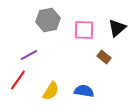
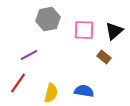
gray hexagon: moved 1 px up
black triangle: moved 3 px left, 3 px down
red line: moved 3 px down
yellow semicircle: moved 2 px down; rotated 18 degrees counterclockwise
